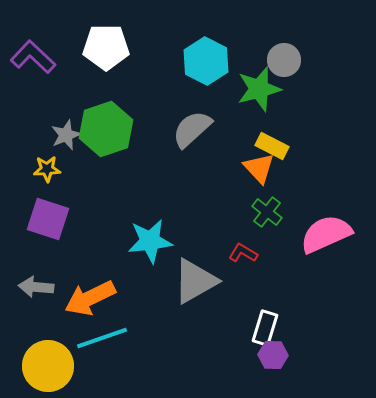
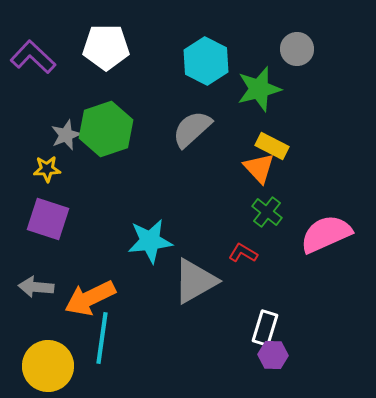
gray circle: moved 13 px right, 11 px up
cyan line: rotated 63 degrees counterclockwise
